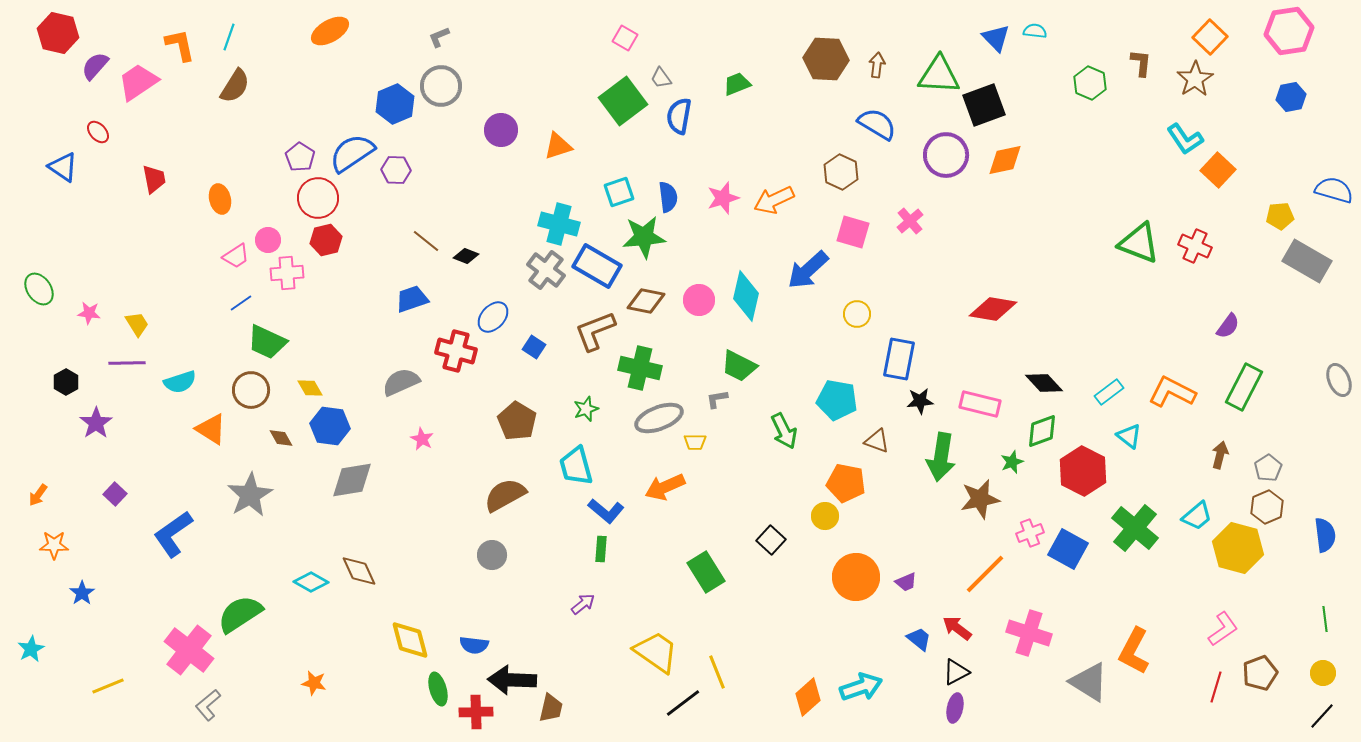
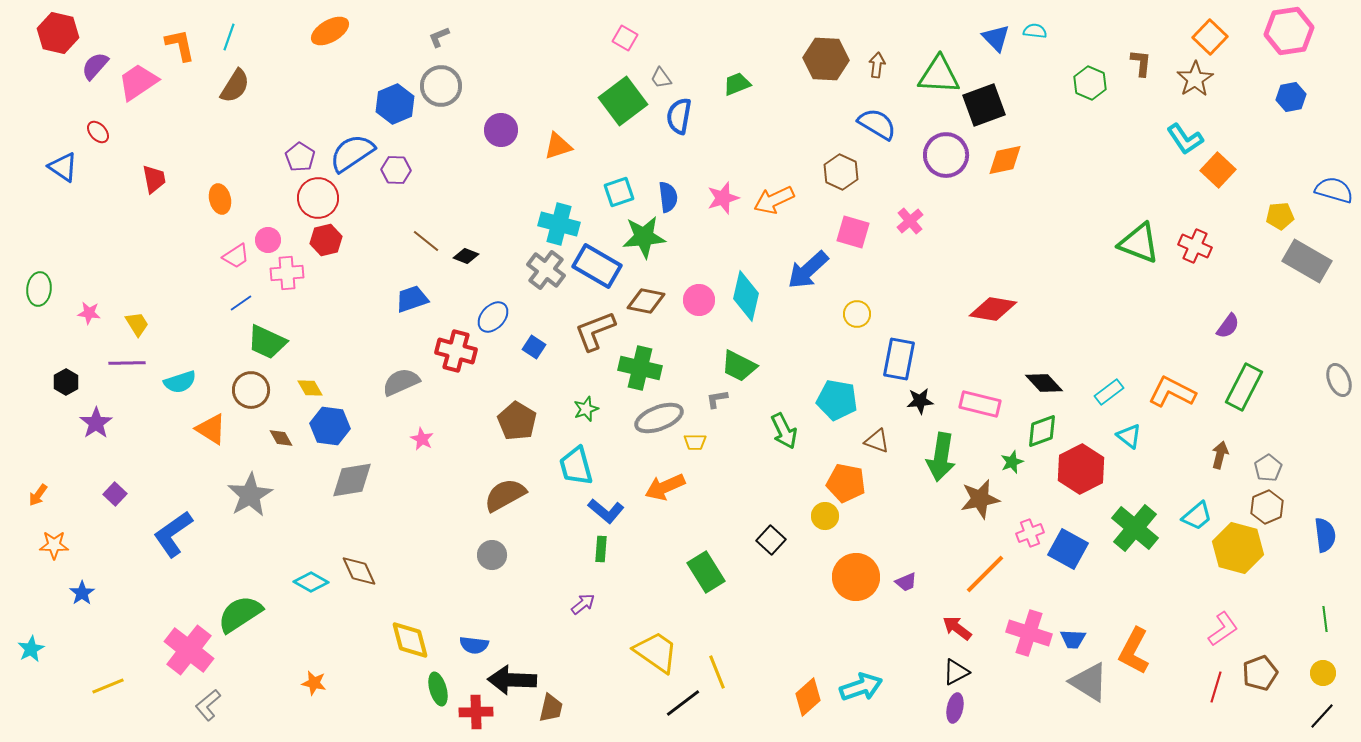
green ellipse at (39, 289): rotated 40 degrees clockwise
red hexagon at (1083, 471): moved 2 px left, 2 px up; rotated 6 degrees clockwise
blue trapezoid at (919, 639): moved 154 px right; rotated 144 degrees clockwise
